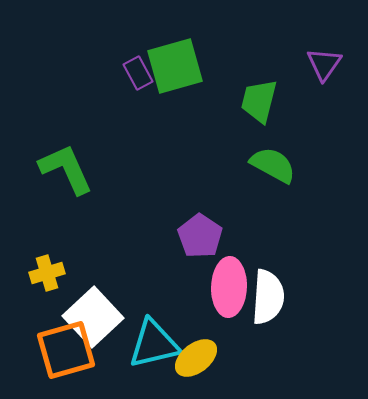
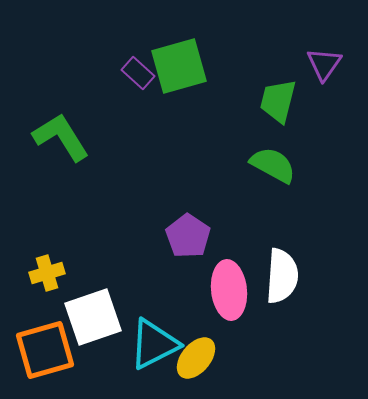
green square: moved 4 px right
purple rectangle: rotated 20 degrees counterclockwise
green trapezoid: moved 19 px right
green L-shape: moved 5 px left, 32 px up; rotated 8 degrees counterclockwise
purple pentagon: moved 12 px left
pink ellipse: moved 3 px down; rotated 8 degrees counterclockwise
white semicircle: moved 14 px right, 21 px up
white square: rotated 24 degrees clockwise
cyan triangle: rotated 14 degrees counterclockwise
orange square: moved 21 px left
yellow ellipse: rotated 12 degrees counterclockwise
